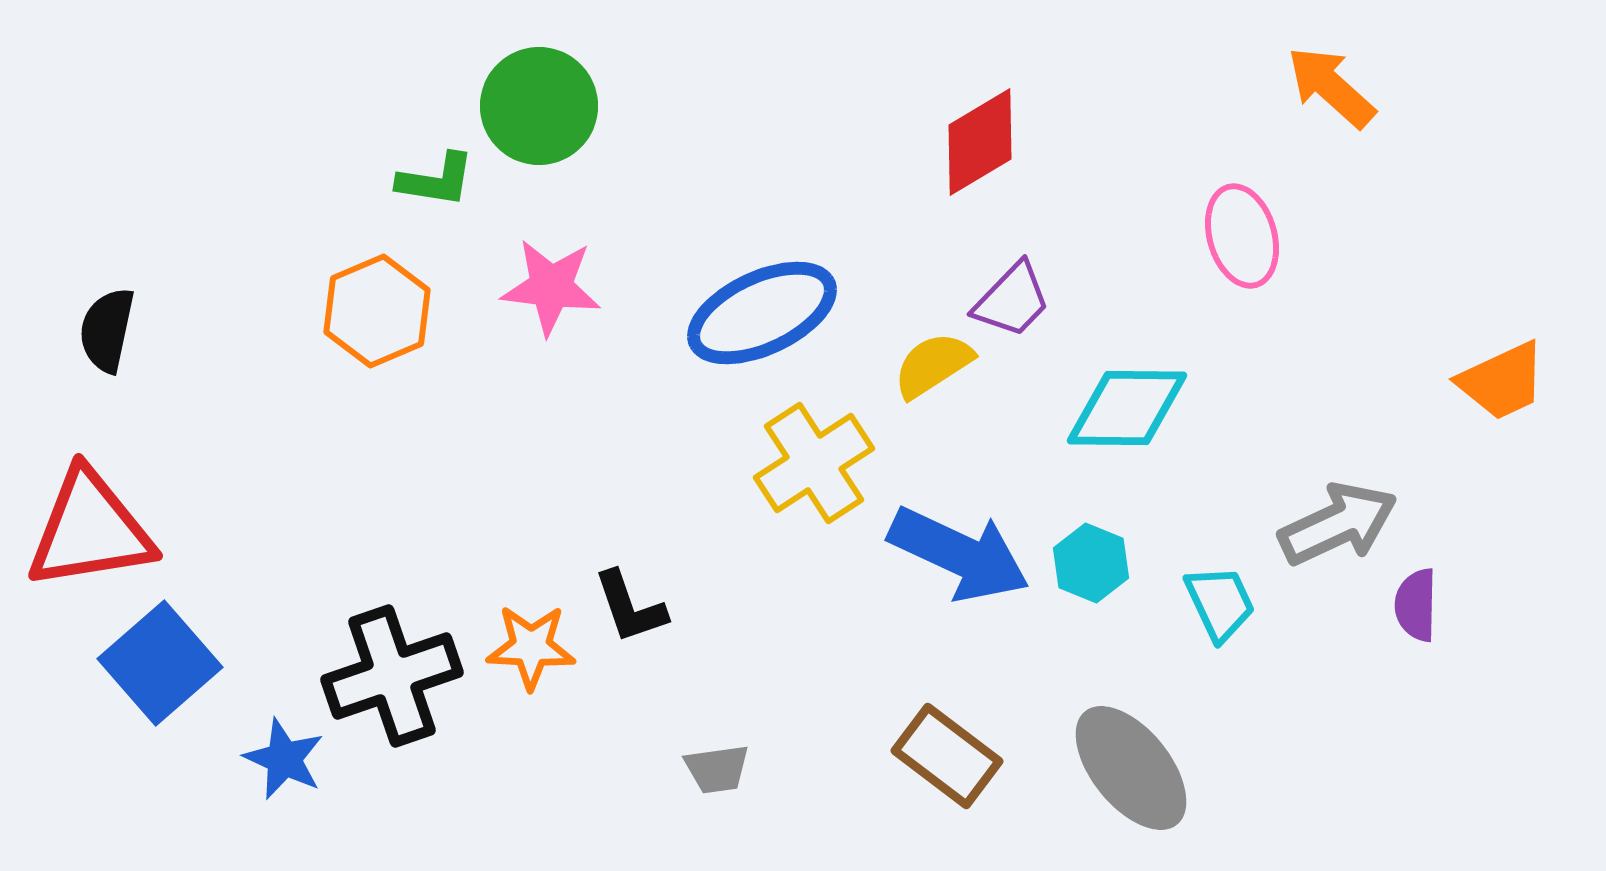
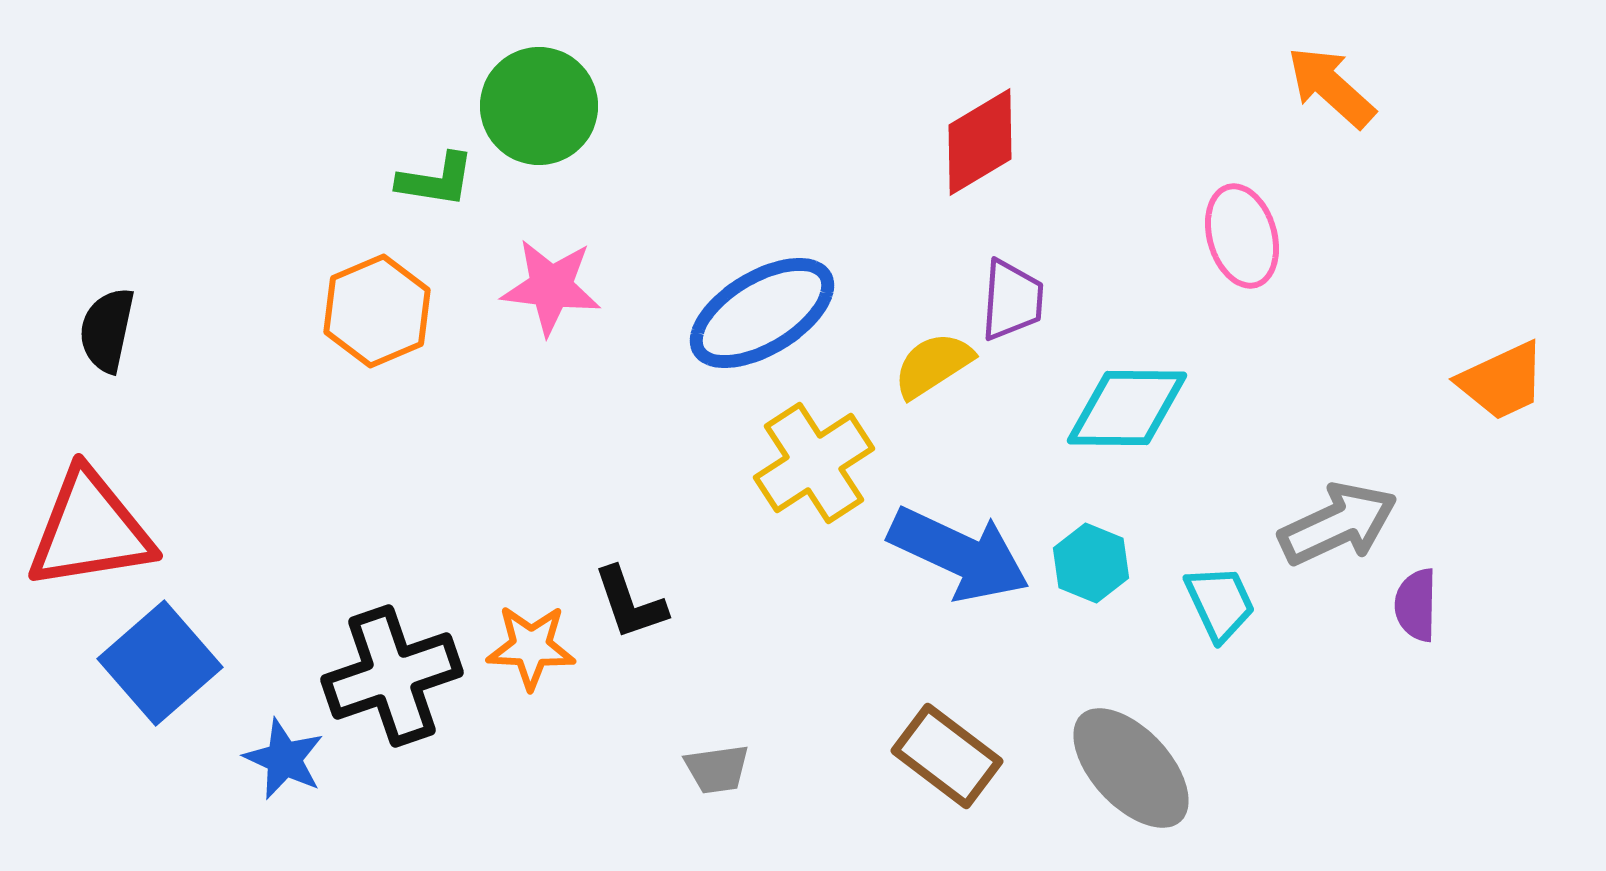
purple trapezoid: rotated 40 degrees counterclockwise
blue ellipse: rotated 6 degrees counterclockwise
black L-shape: moved 4 px up
gray ellipse: rotated 4 degrees counterclockwise
